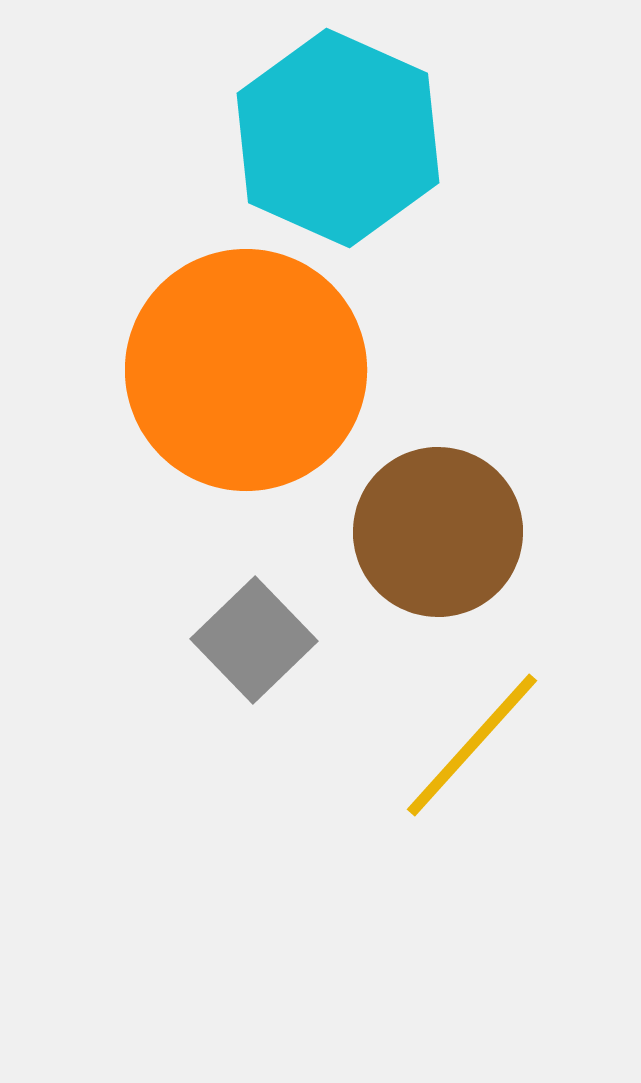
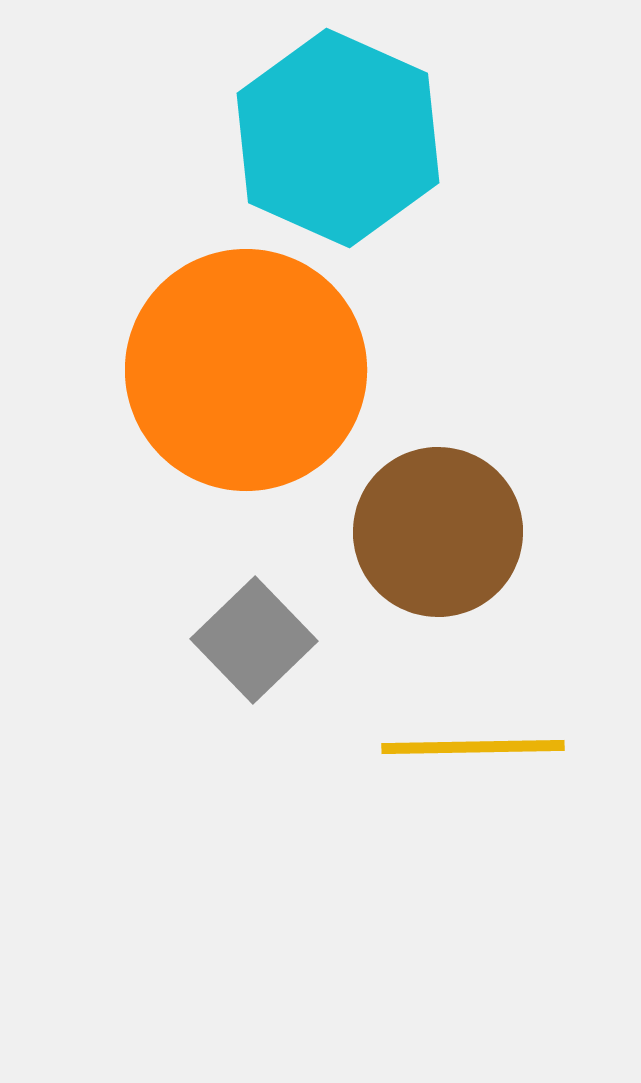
yellow line: moved 1 px right, 2 px down; rotated 47 degrees clockwise
